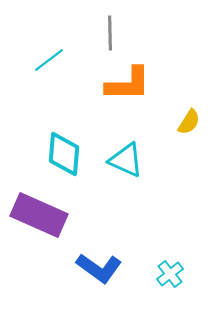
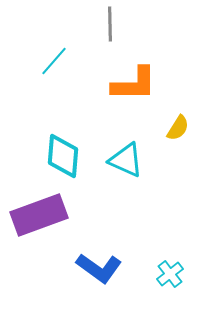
gray line: moved 9 px up
cyan line: moved 5 px right, 1 px down; rotated 12 degrees counterclockwise
orange L-shape: moved 6 px right
yellow semicircle: moved 11 px left, 6 px down
cyan diamond: moved 1 px left, 2 px down
purple rectangle: rotated 44 degrees counterclockwise
